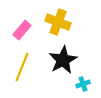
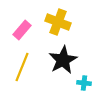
cyan cross: moved 1 px right, 1 px up; rotated 24 degrees clockwise
